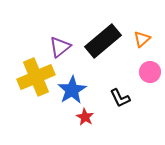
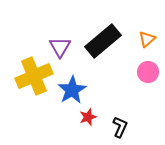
orange triangle: moved 5 px right
purple triangle: rotated 20 degrees counterclockwise
pink circle: moved 2 px left
yellow cross: moved 2 px left, 1 px up
black L-shape: moved 29 px down; rotated 130 degrees counterclockwise
red star: moved 3 px right; rotated 24 degrees clockwise
